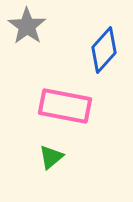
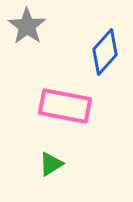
blue diamond: moved 1 px right, 2 px down
green triangle: moved 7 px down; rotated 8 degrees clockwise
